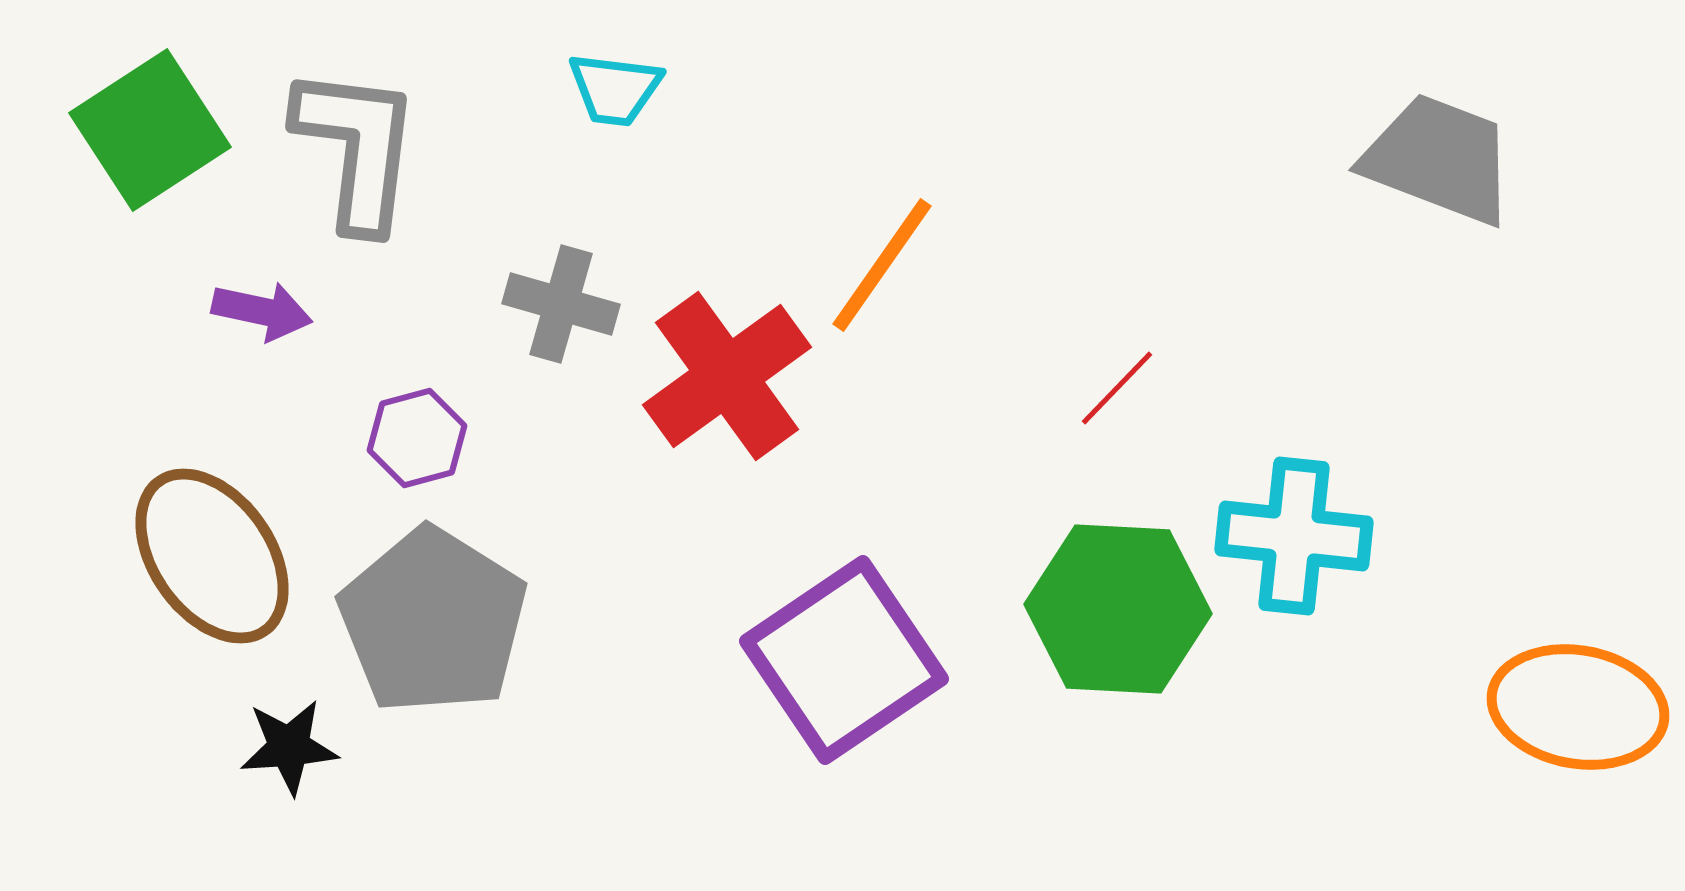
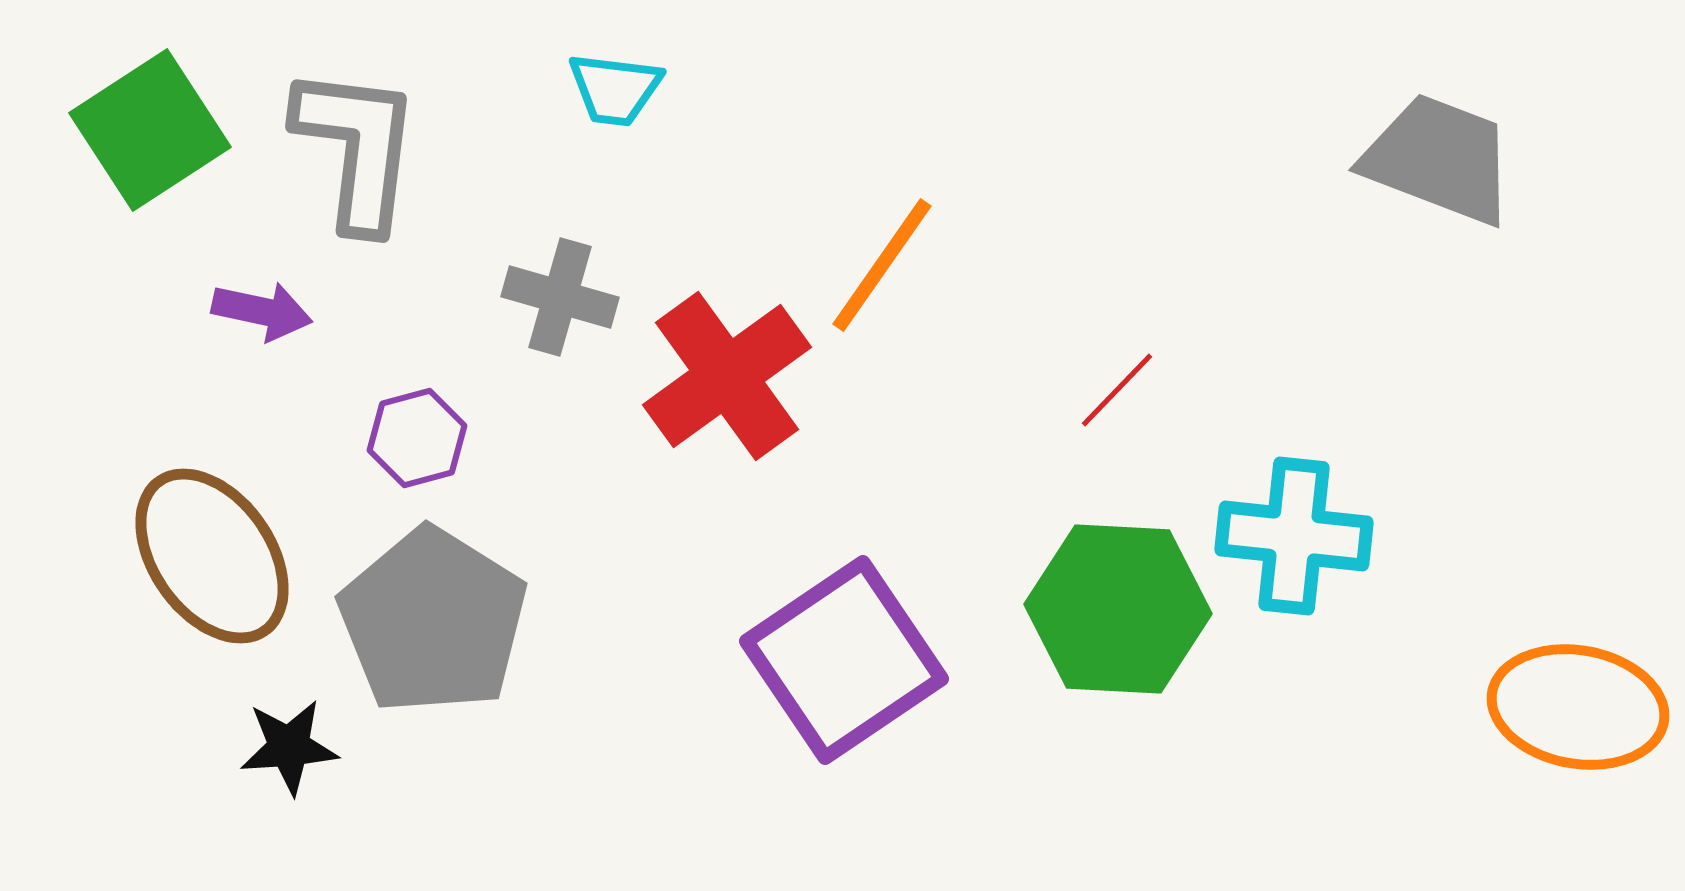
gray cross: moved 1 px left, 7 px up
red line: moved 2 px down
